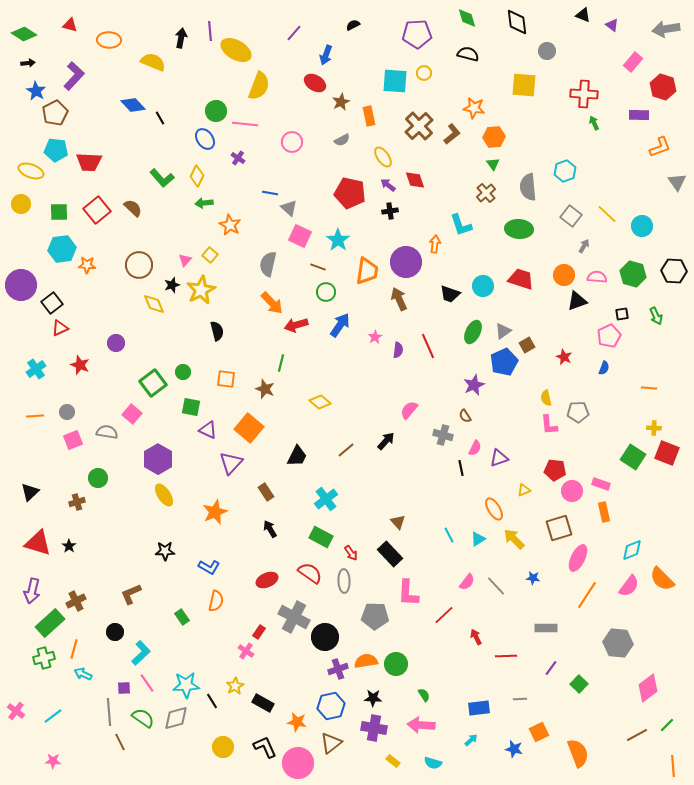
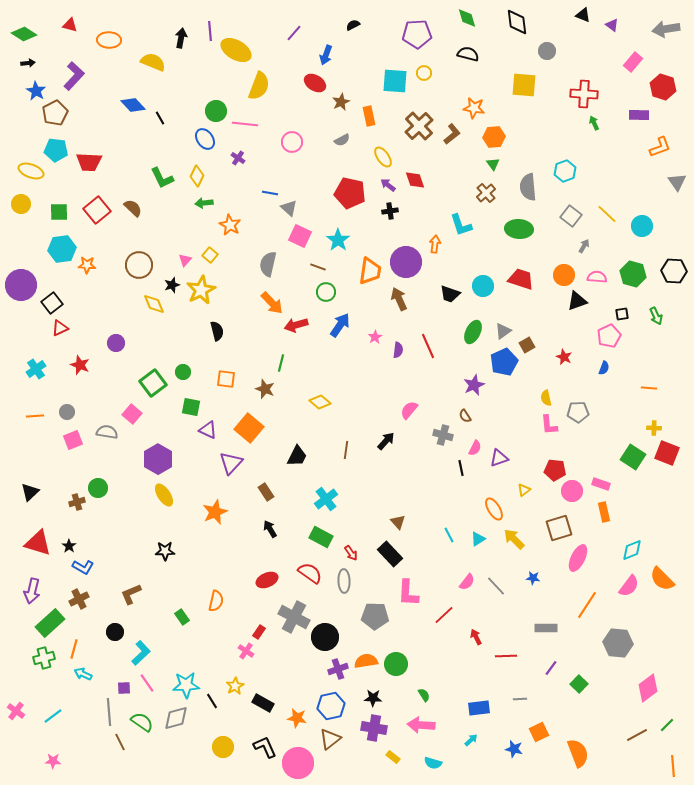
green L-shape at (162, 178): rotated 15 degrees clockwise
orange trapezoid at (367, 271): moved 3 px right
brown line at (346, 450): rotated 42 degrees counterclockwise
green circle at (98, 478): moved 10 px down
yellow triangle at (524, 490): rotated 16 degrees counterclockwise
blue L-shape at (209, 567): moved 126 px left
orange line at (587, 595): moved 10 px down
brown cross at (76, 601): moved 3 px right, 2 px up
green semicircle at (143, 718): moved 1 px left, 4 px down
orange star at (297, 722): moved 4 px up
brown triangle at (331, 743): moved 1 px left, 4 px up
yellow rectangle at (393, 761): moved 4 px up
